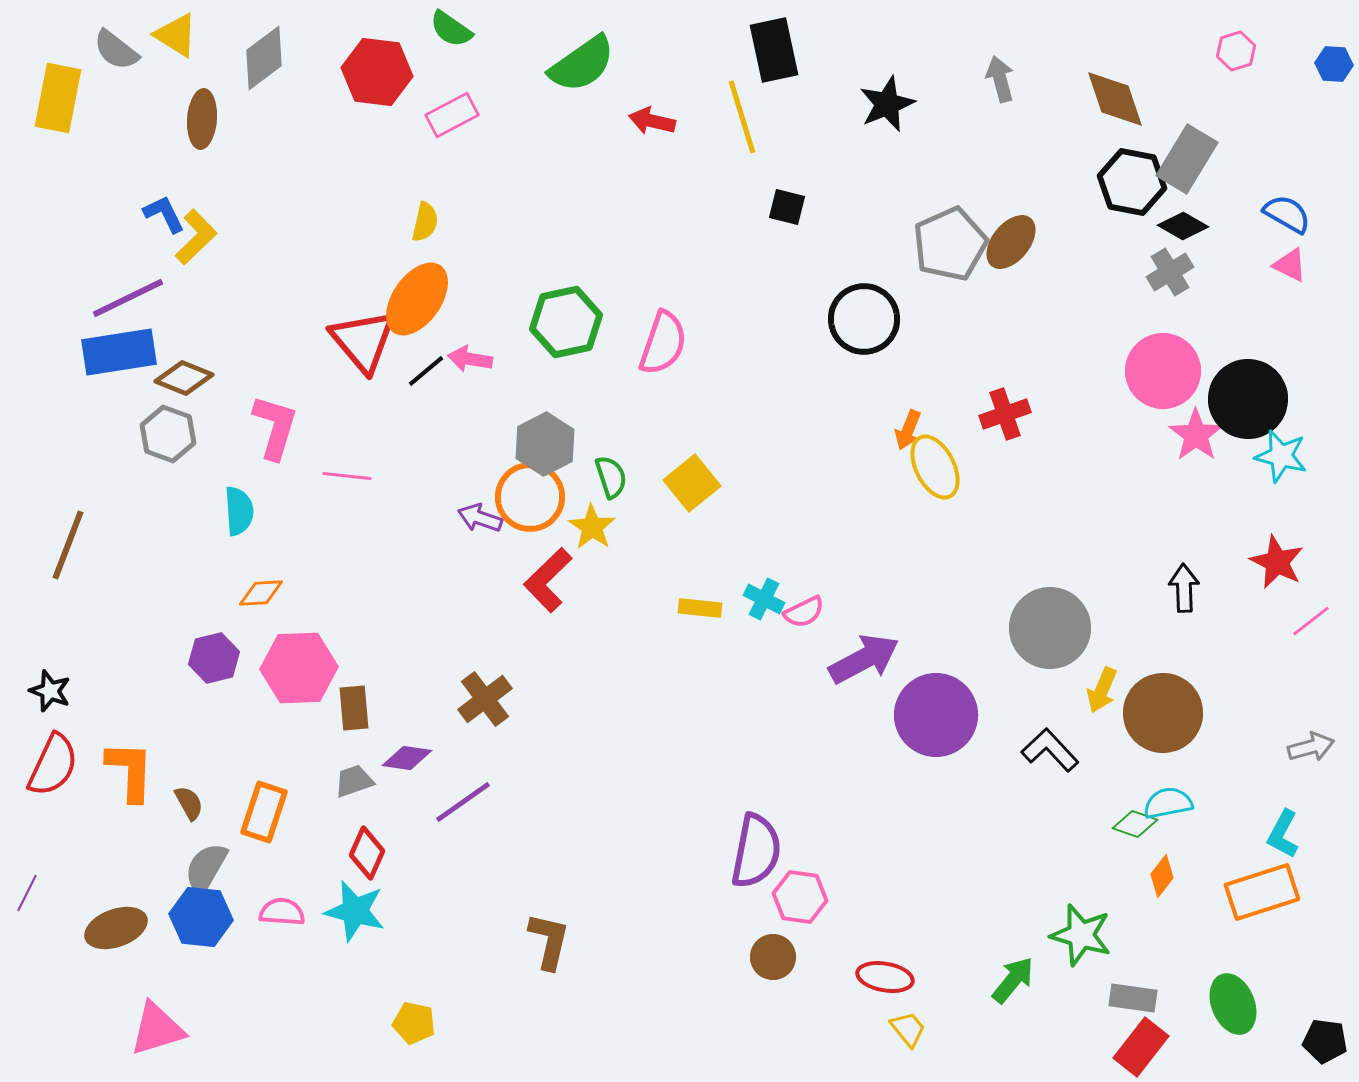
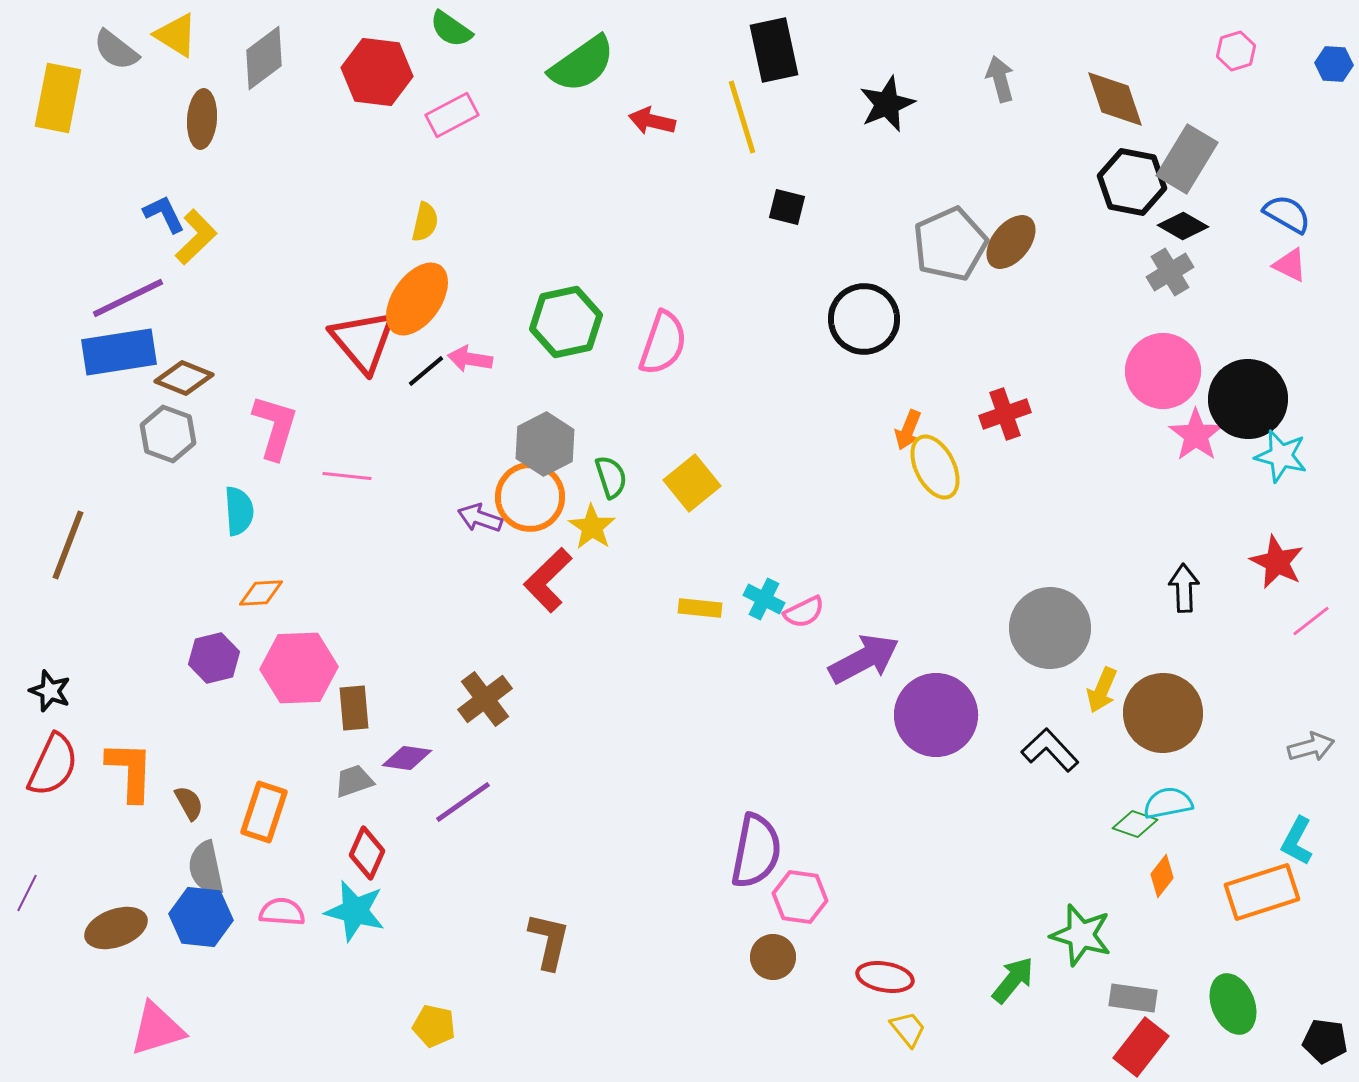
cyan L-shape at (1283, 834): moved 14 px right, 7 px down
gray semicircle at (206, 868): rotated 42 degrees counterclockwise
yellow pentagon at (414, 1023): moved 20 px right, 3 px down
